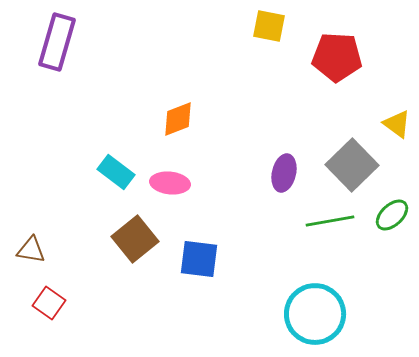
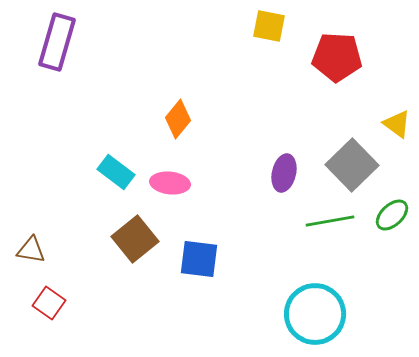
orange diamond: rotated 30 degrees counterclockwise
